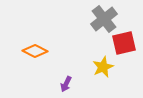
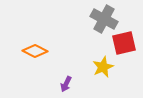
gray cross: rotated 24 degrees counterclockwise
